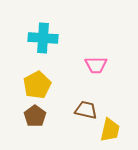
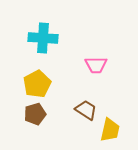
yellow pentagon: moved 1 px up
brown trapezoid: rotated 20 degrees clockwise
brown pentagon: moved 2 px up; rotated 20 degrees clockwise
